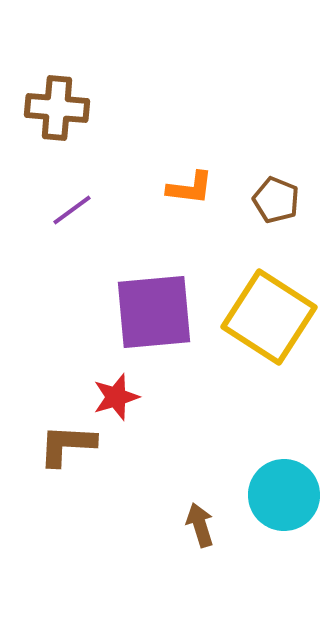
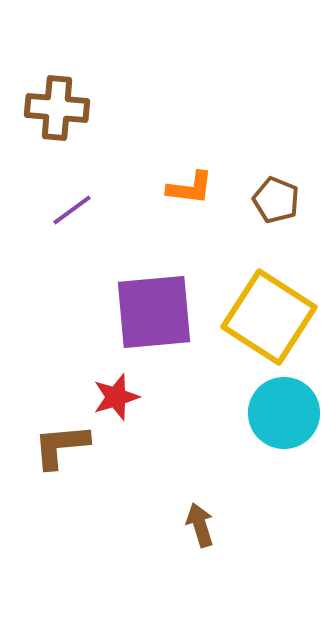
brown L-shape: moved 6 px left, 1 px down; rotated 8 degrees counterclockwise
cyan circle: moved 82 px up
